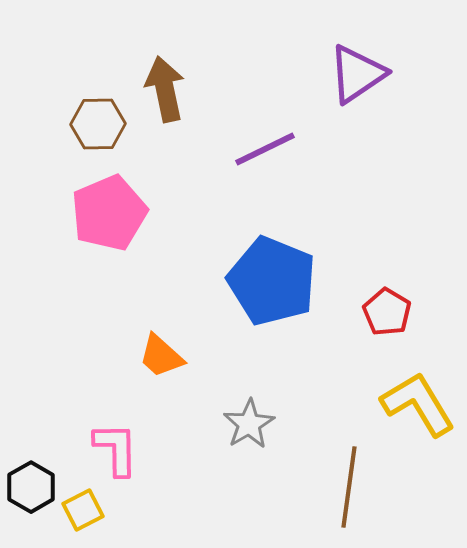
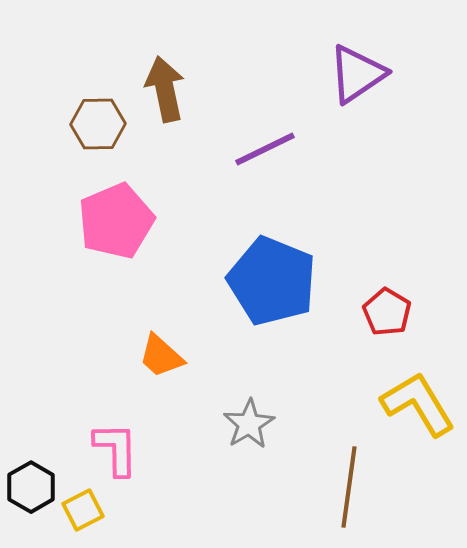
pink pentagon: moved 7 px right, 8 px down
